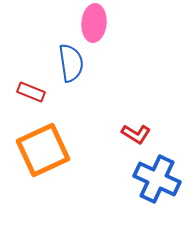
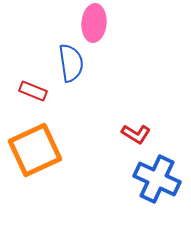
red rectangle: moved 2 px right, 1 px up
orange square: moved 8 px left
